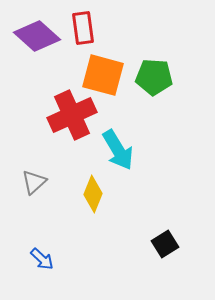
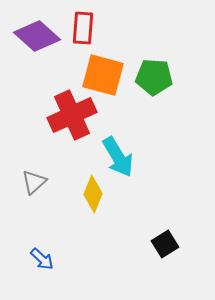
red rectangle: rotated 12 degrees clockwise
cyan arrow: moved 7 px down
